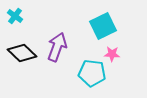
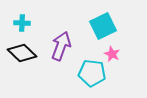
cyan cross: moved 7 px right, 7 px down; rotated 35 degrees counterclockwise
purple arrow: moved 4 px right, 1 px up
pink star: rotated 21 degrees clockwise
